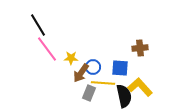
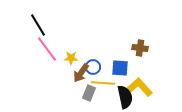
brown cross: rotated 14 degrees clockwise
black semicircle: moved 1 px right, 1 px down
